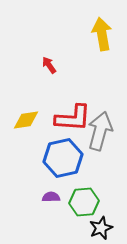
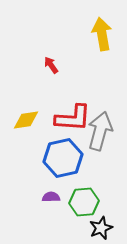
red arrow: moved 2 px right
